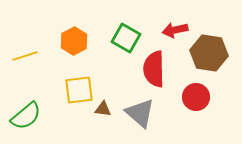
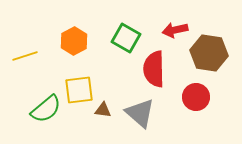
brown triangle: moved 1 px down
green semicircle: moved 20 px right, 7 px up
